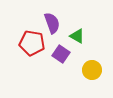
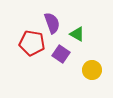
green triangle: moved 2 px up
